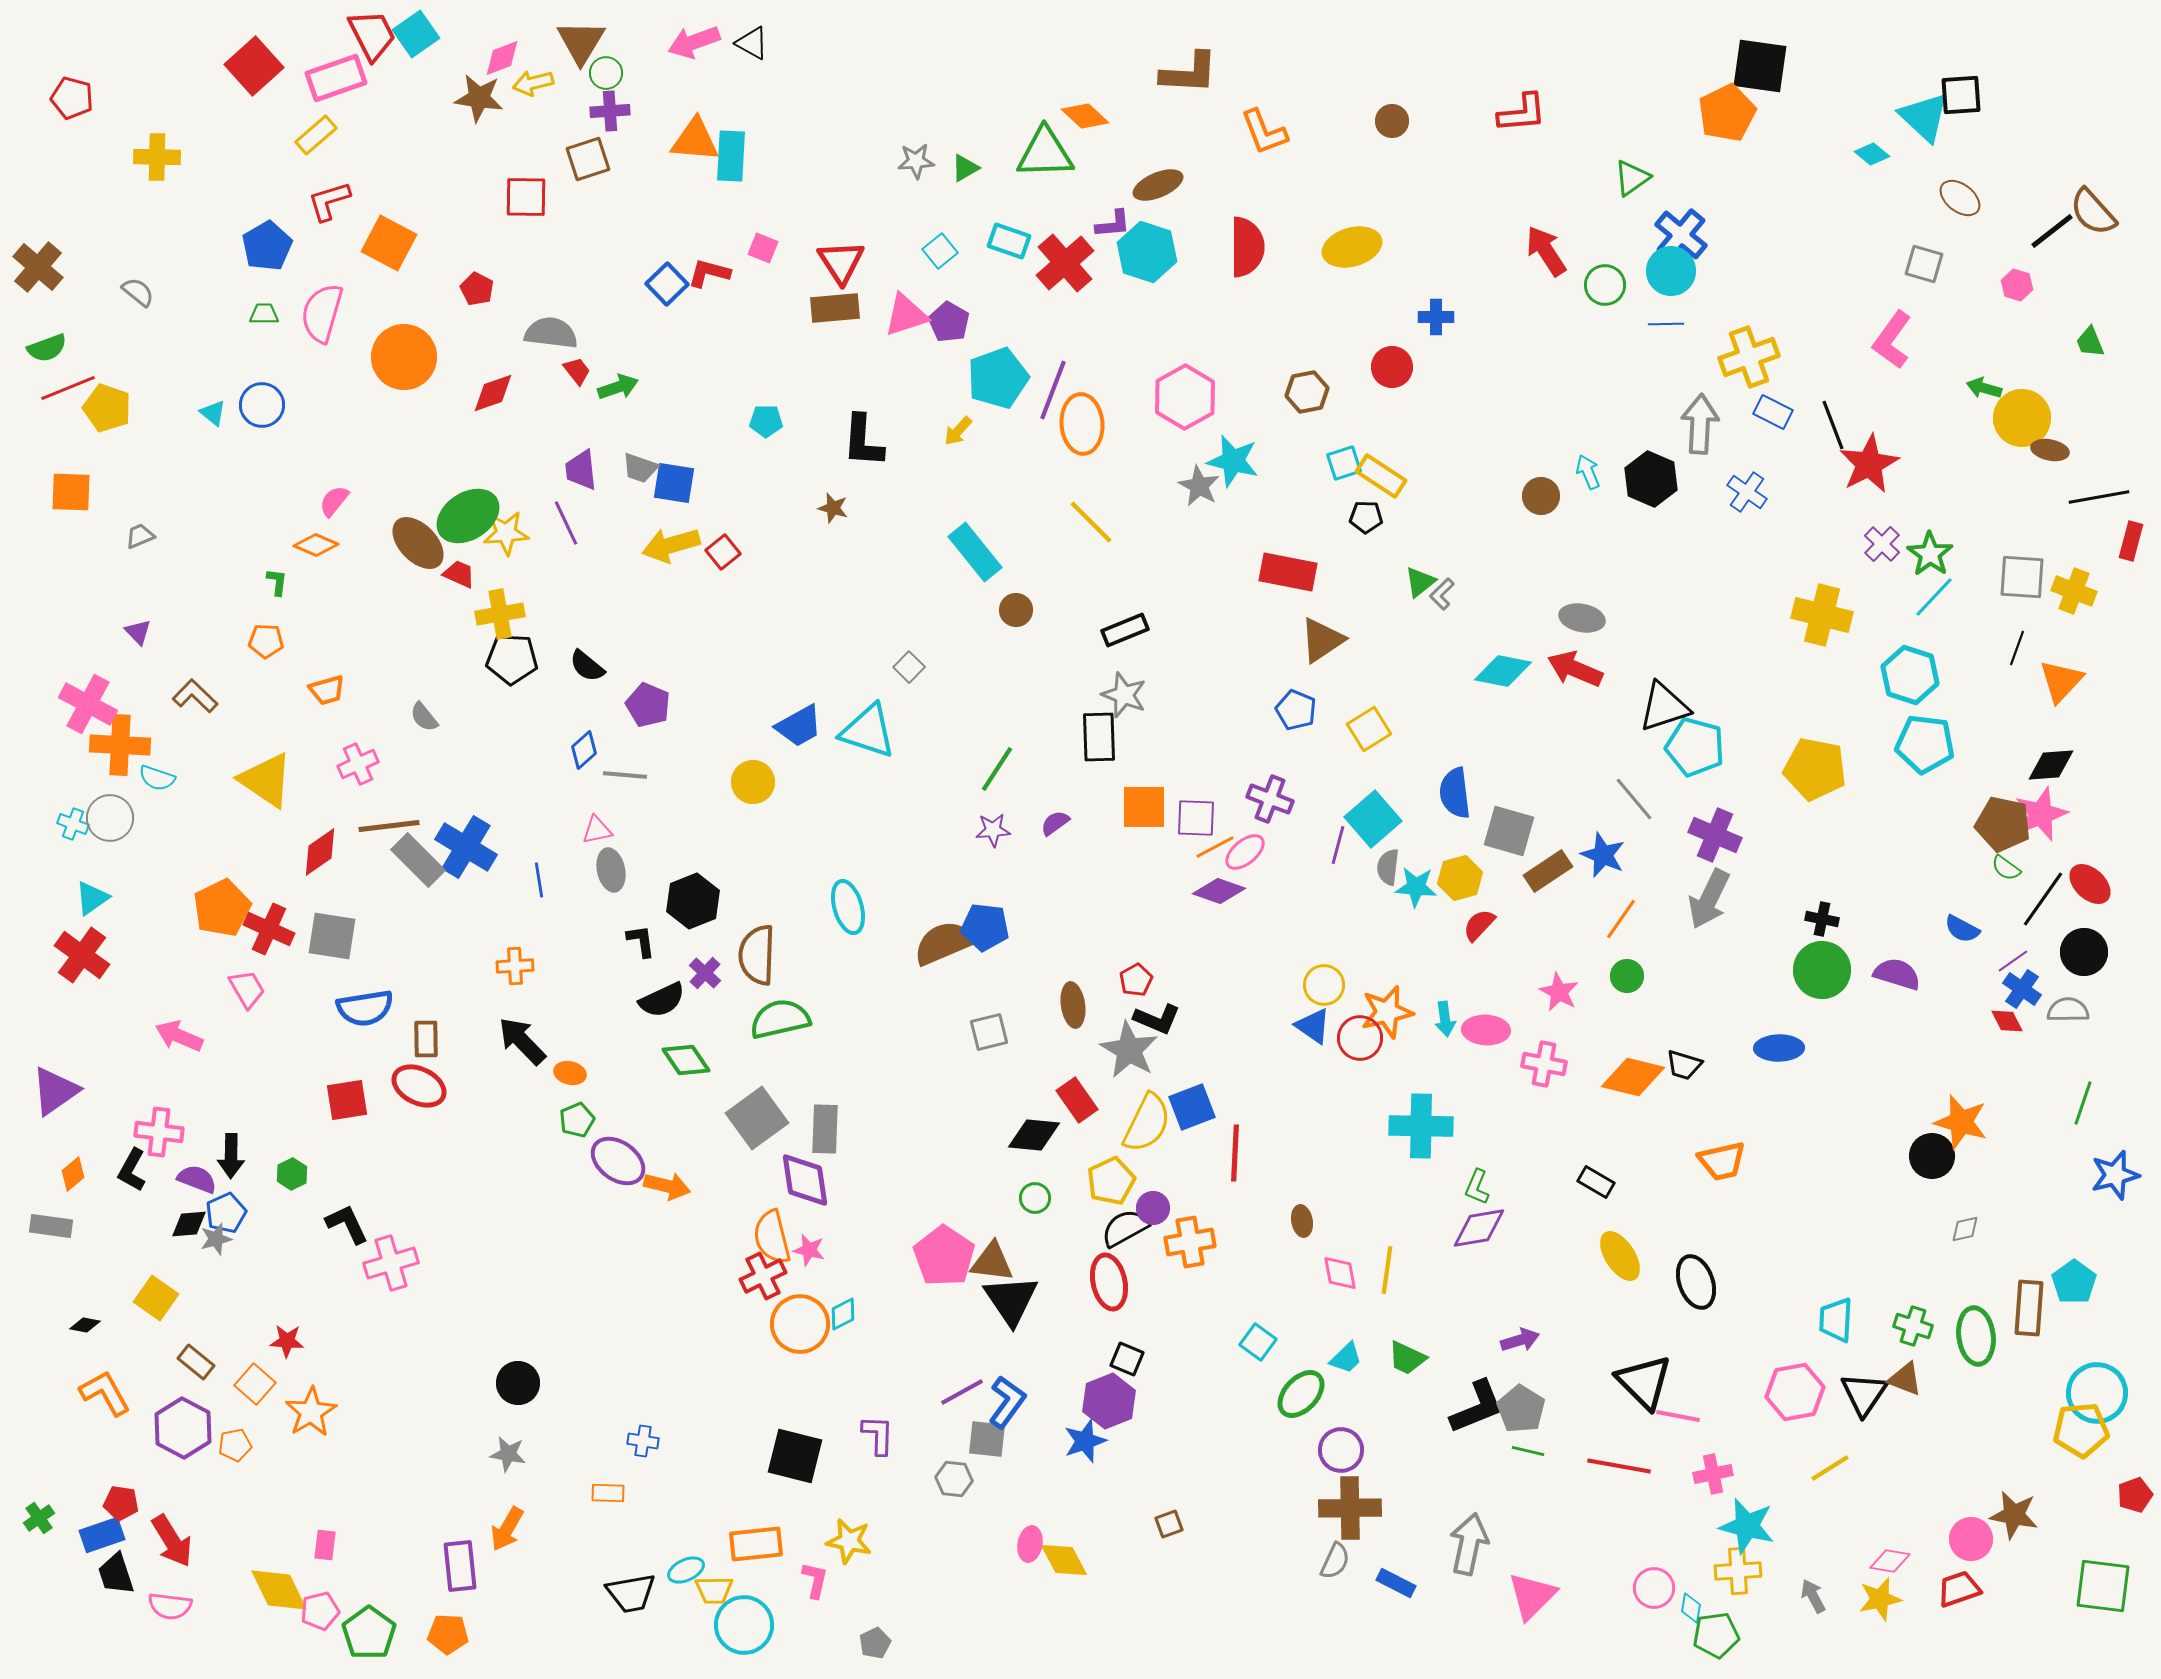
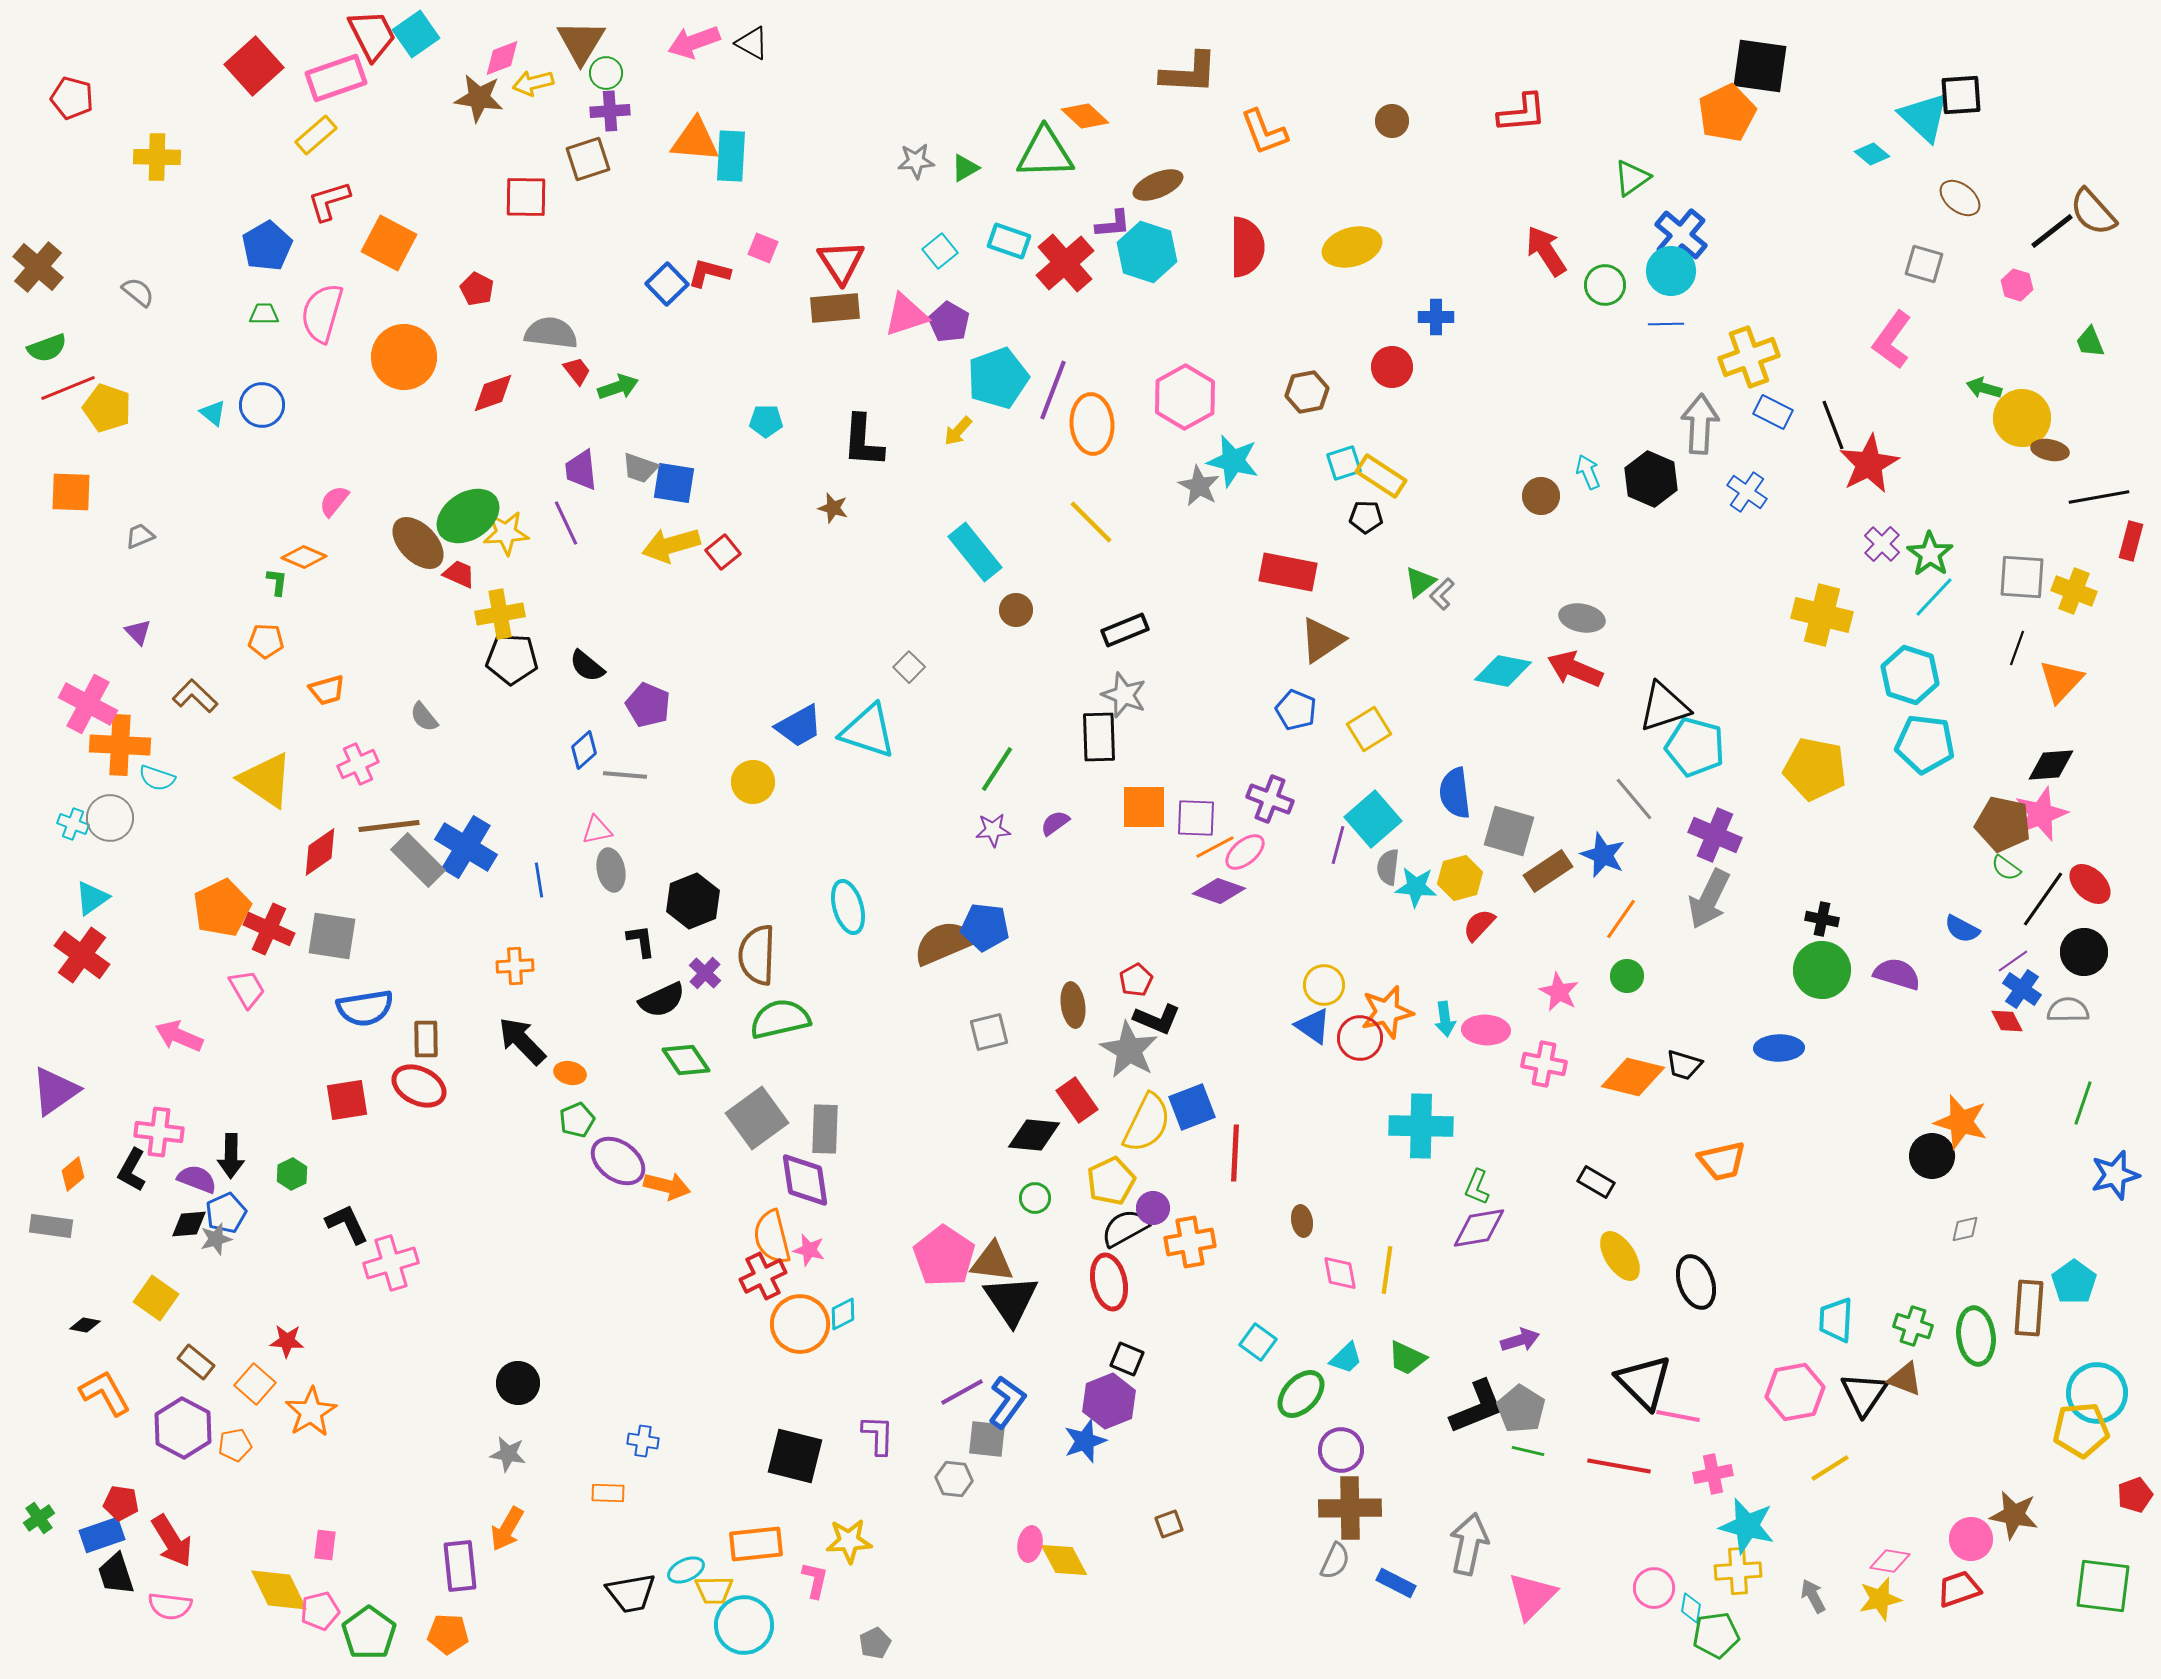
orange ellipse at (1082, 424): moved 10 px right
orange diamond at (316, 545): moved 12 px left, 12 px down
yellow star at (849, 1541): rotated 15 degrees counterclockwise
